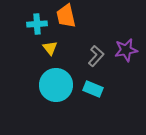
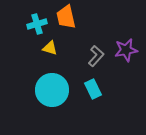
orange trapezoid: moved 1 px down
cyan cross: rotated 12 degrees counterclockwise
yellow triangle: rotated 35 degrees counterclockwise
cyan circle: moved 4 px left, 5 px down
cyan rectangle: rotated 42 degrees clockwise
